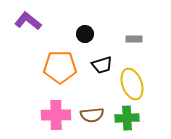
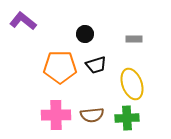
purple L-shape: moved 5 px left
black trapezoid: moved 6 px left
